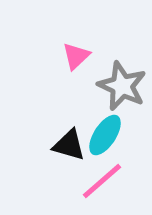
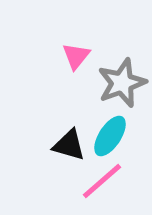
pink triangle: rotated 8 degrees counterclockwise
gray star: moved 3 px up; rotated 27 degrees clockwise
cyan ellipse: moved 5 px right, 1 px down
